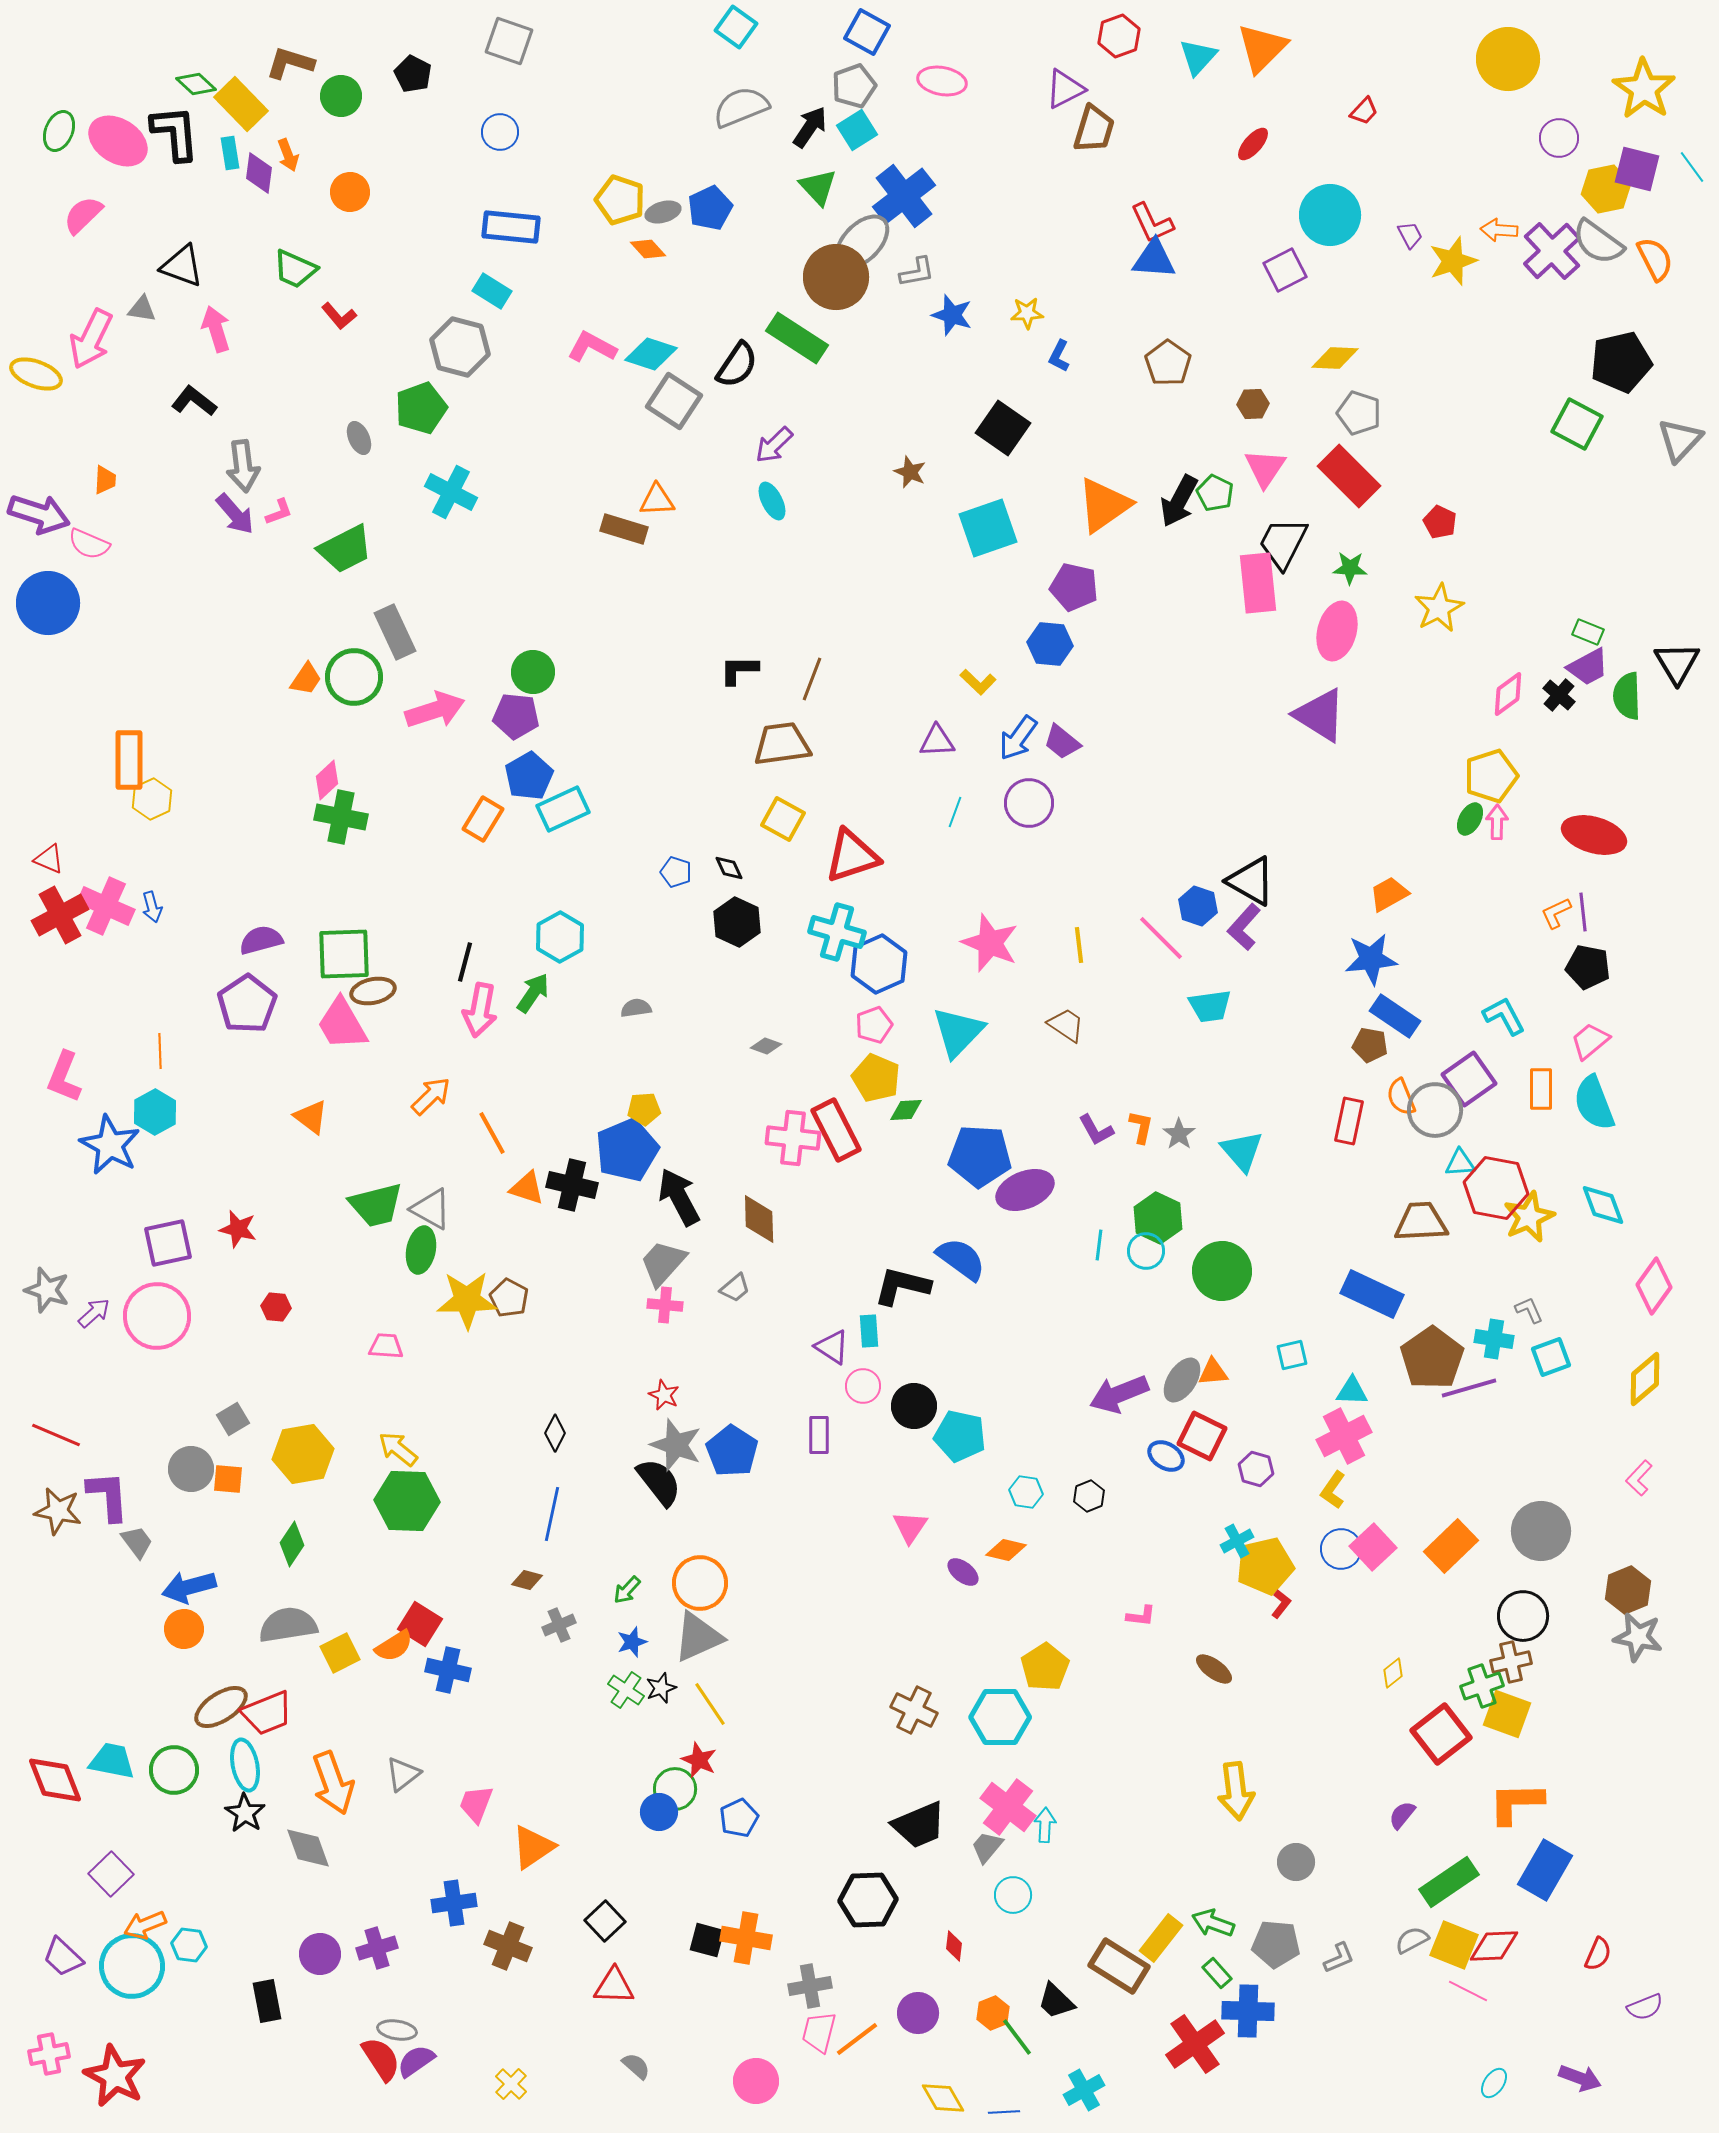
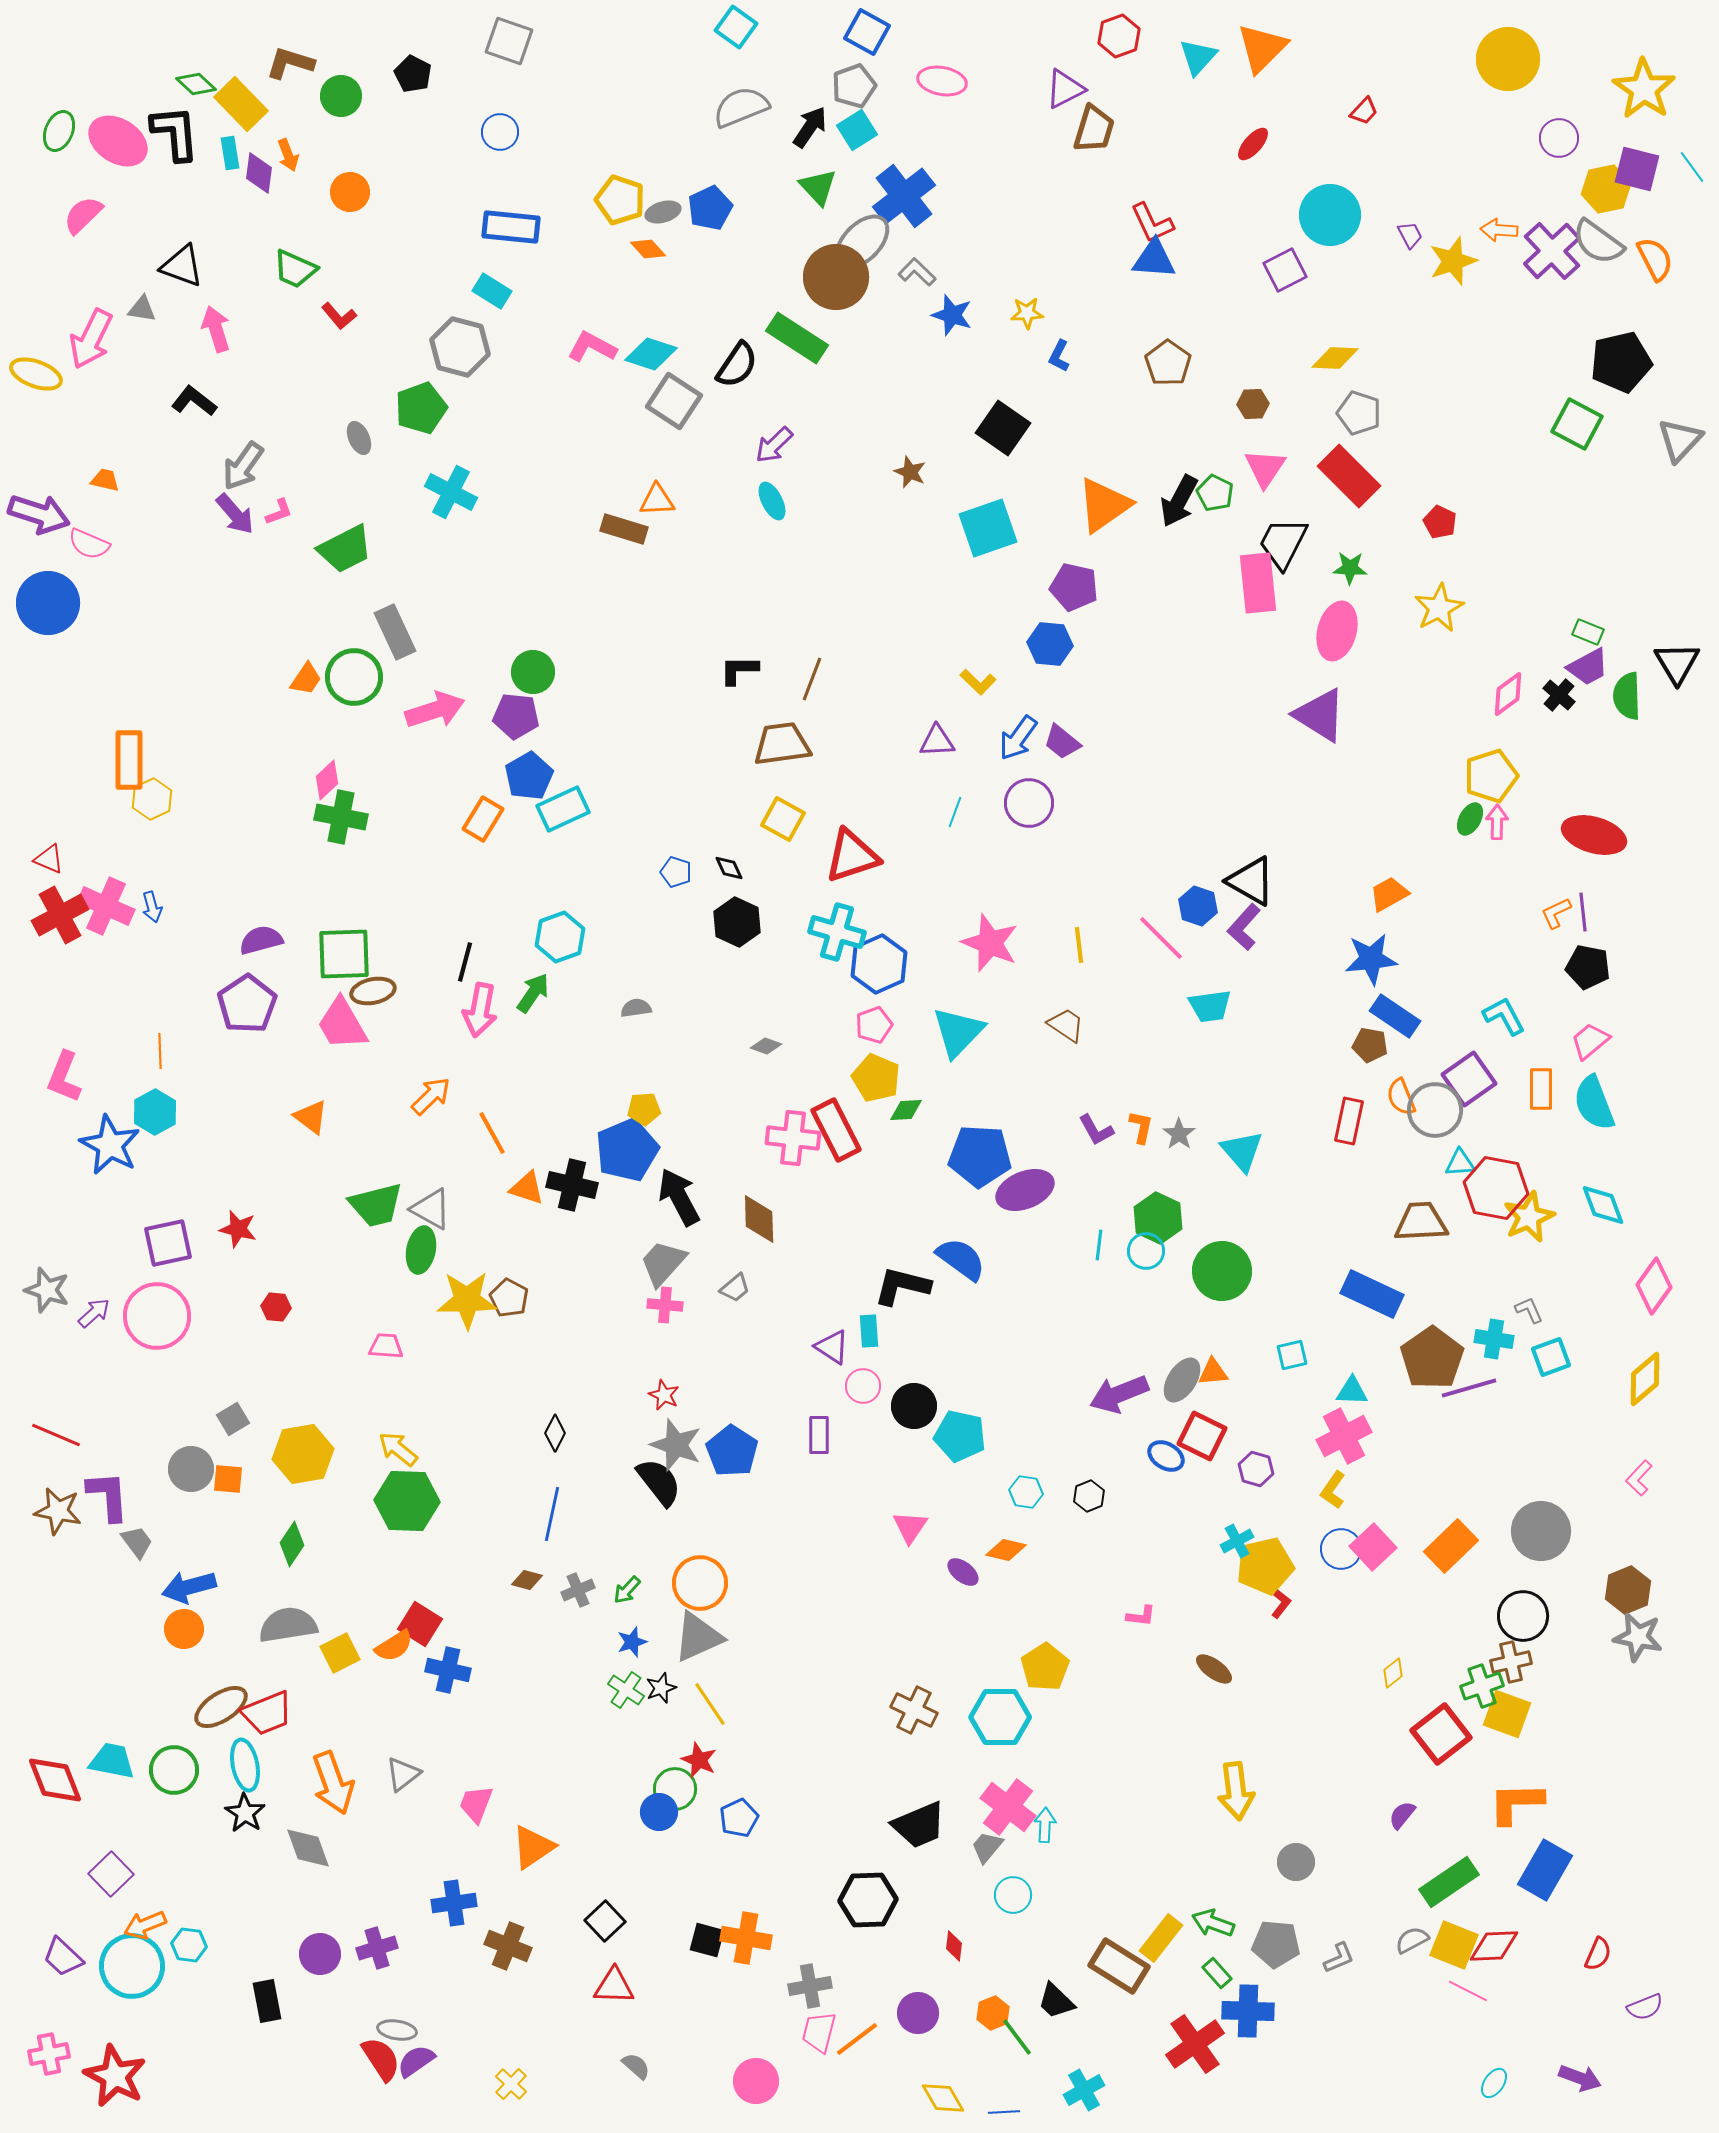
gray L-shape at (917, 272): rotated 126 degrees counterclockwise
gray arrow at (243, 466): rotated 42 degrees clockwise
orange trapezoid at (105, 480): rotated 80 degrees counterclockwise
cyan hexagon at (560, 937): rotated 9 degrees clockwise
gray cross at (559, 1625): moved 19 px right, 35 px up
